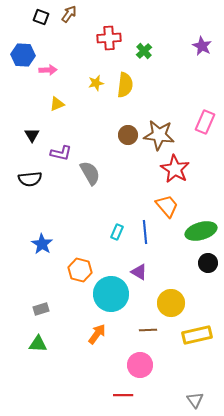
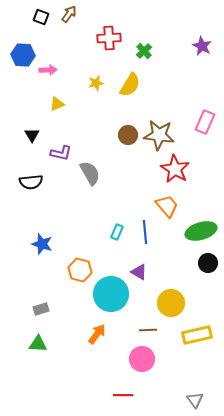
yellow semicircle: moved 5 px right; rotated 25 degrees clockwise
black semicircle: moved 1 px right, 3 px down
blue star: rotated 15 degrees counterclockwise
pink circle: moved 2 px right, 6 px up
